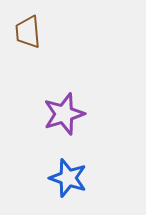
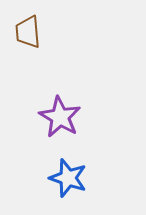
purple star: moved 4 px left, 3 px down; rotated 24 degrees counterclockwise
